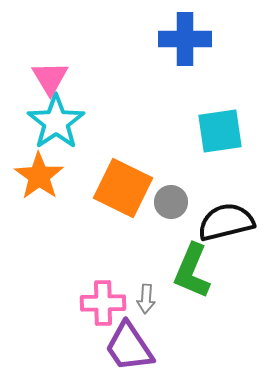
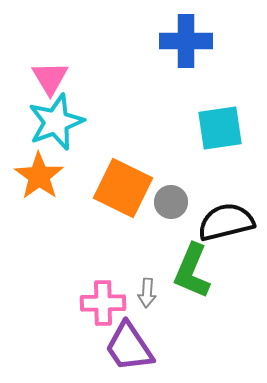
blue cross: moved 1 px right, 2 px down
cyan star: rotated 14 degrees clockwise
cyan square: moved 3 px up
gray arrow: moved 1 px right, 6 px up
